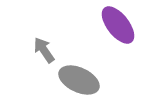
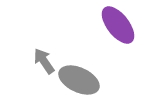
gray arrow: moved 11 px down
